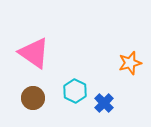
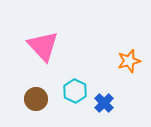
pink triangle: moved 9 px right, 7 px up; rotated 12 degrees clockwise
orange star: moved 1 px left, 2 px up
brown circle: moved 3 px right, 1 px down
